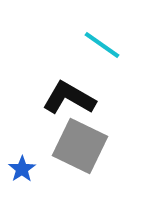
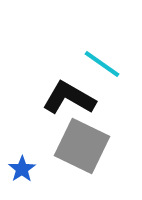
cyan line: moved 19 px down
gray square: moved 2 px right
